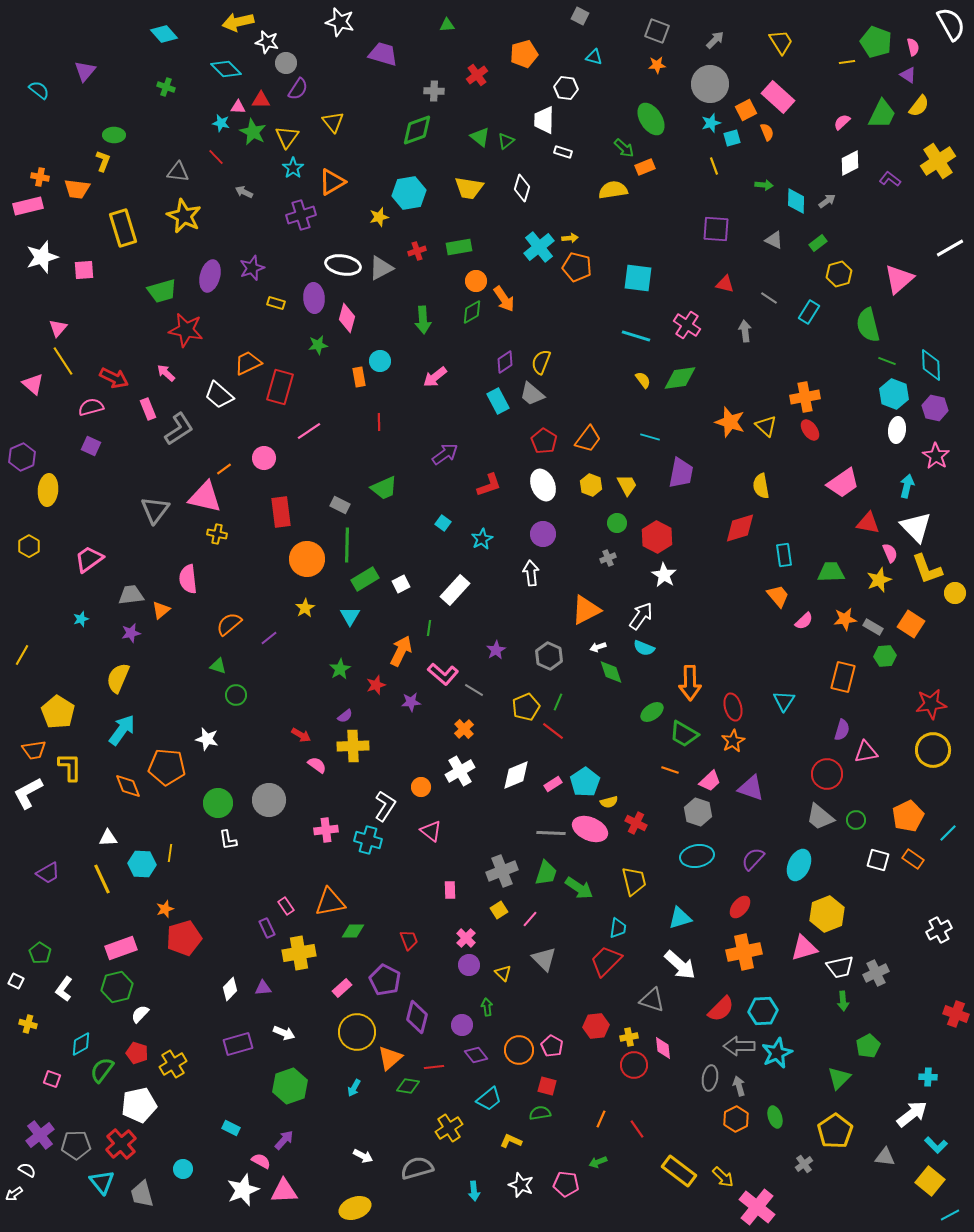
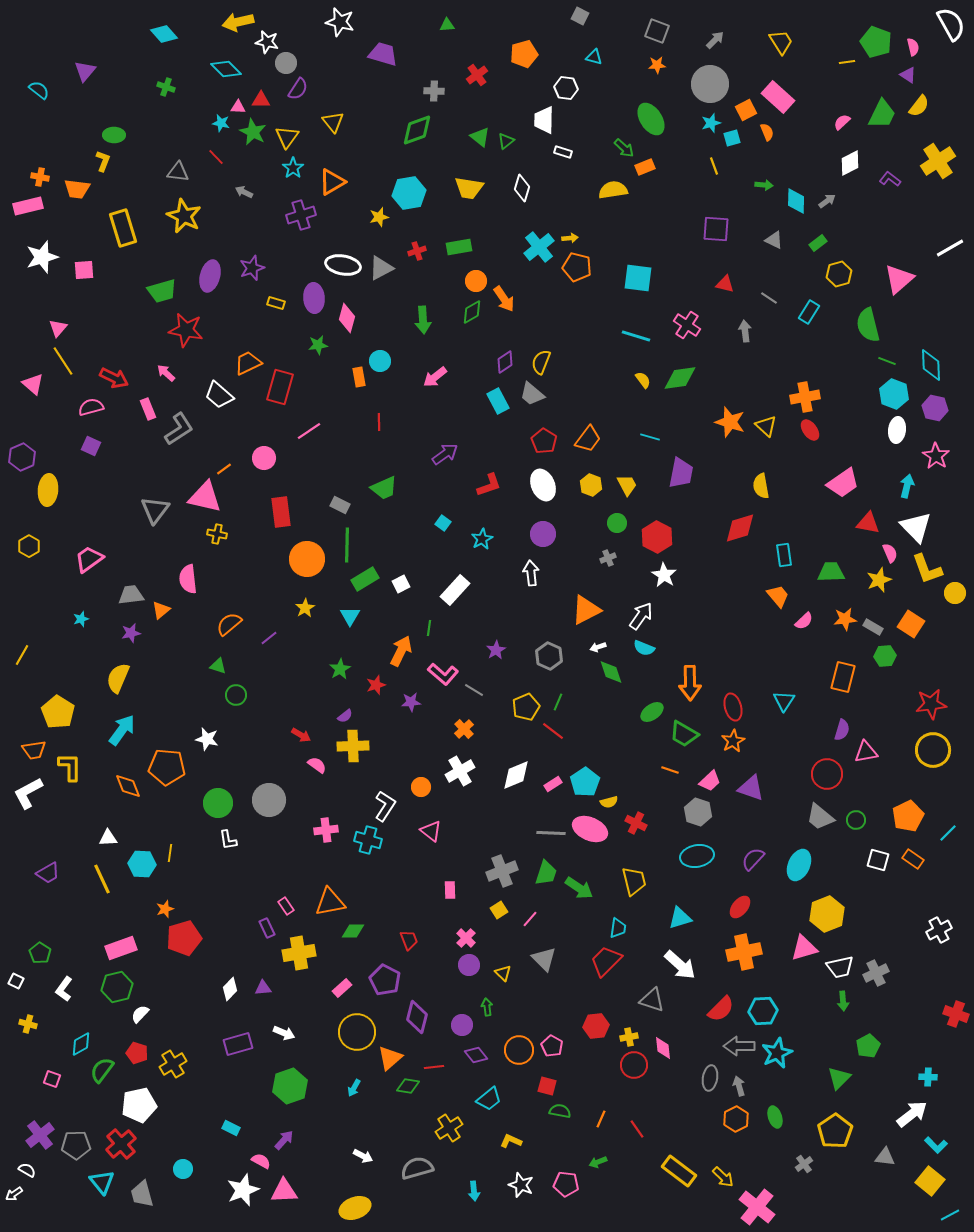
green semicircle at (540, 1113): moved 20 px right, 2 px up; rotated 20 degrees clockwise
